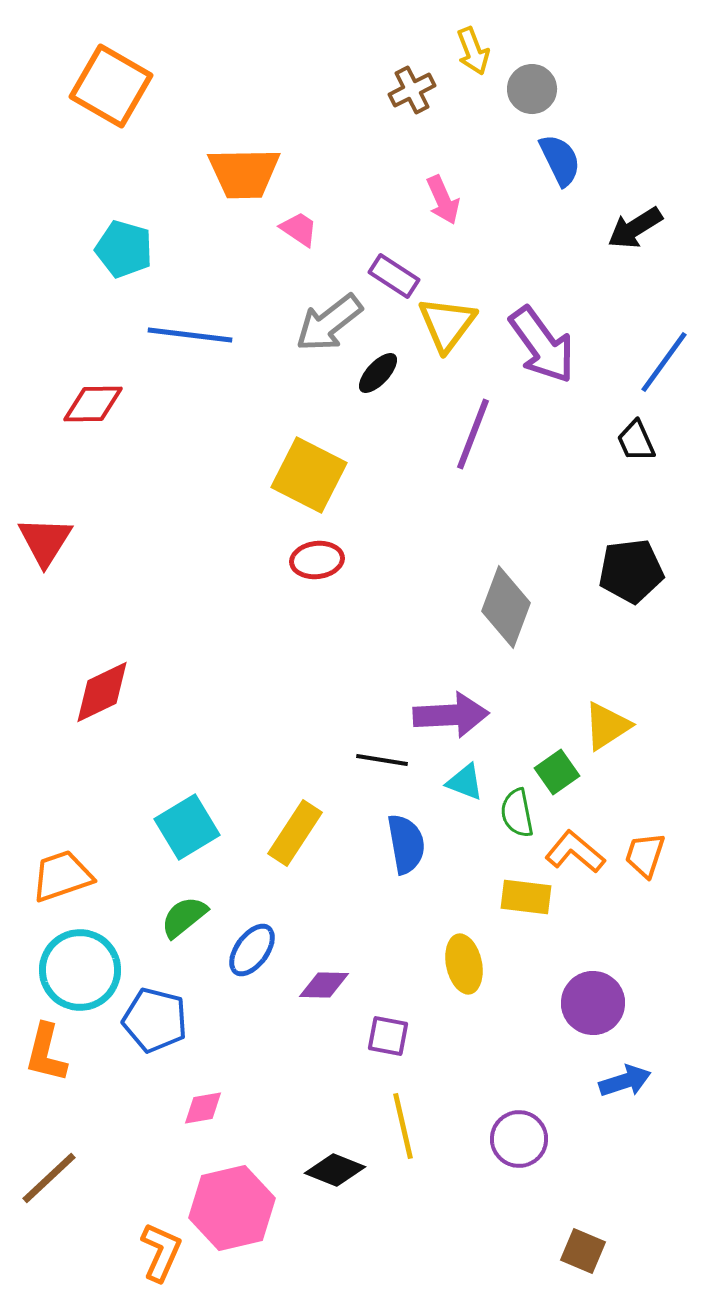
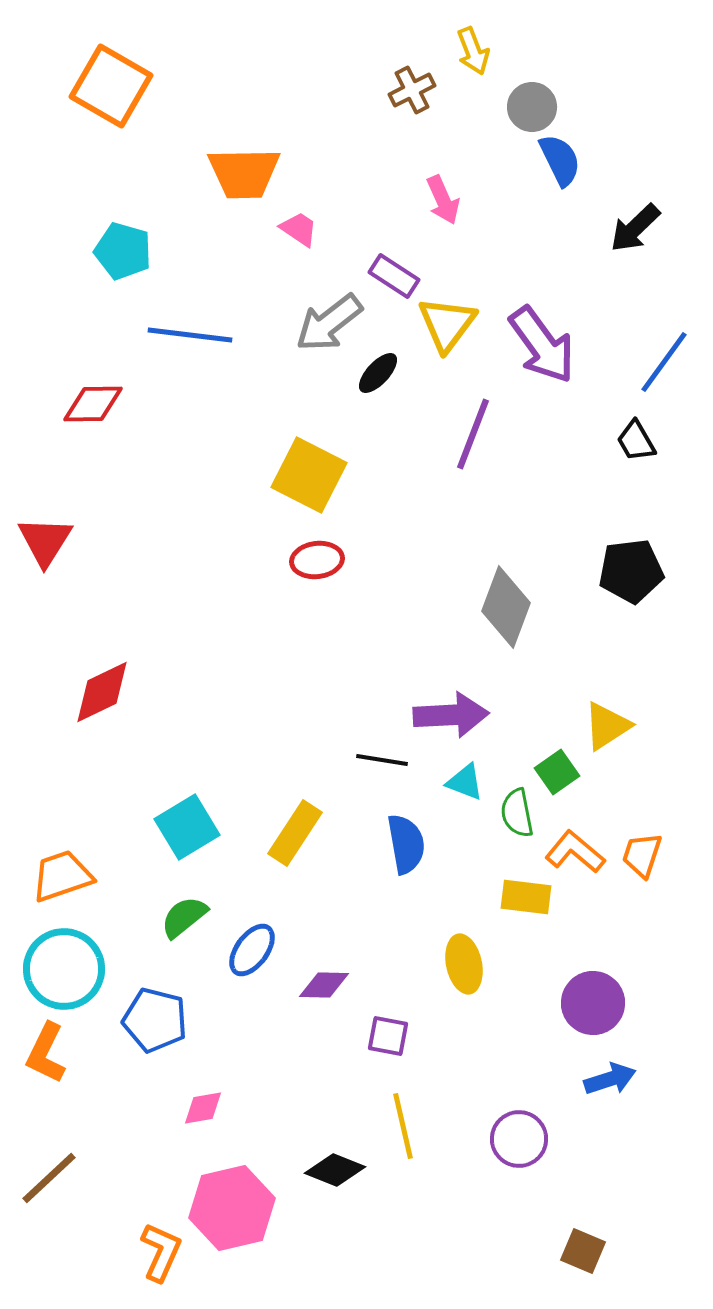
gray circle at (532, 89): moved 18 px down
black arrow at (635, 228): rotated 12 degrees counterclockwise
cyan pentagon at (124, 249): moved 1 px left, 2 px down
black trapezoid at (636, 441): rotated 6 degrees counterclockwise
orange trapezoid at (645, 855): moved 3 px left
cyan circle at (80, 970): moved 16 px left, 1 px up
orange L-shape at (46, 1053): rotated 12 degrees clockwise
blue arrow at (625, 1081): moved 15 px left, 2 px up
